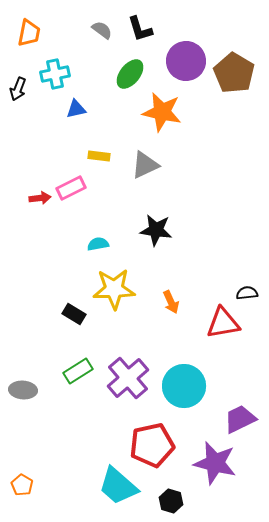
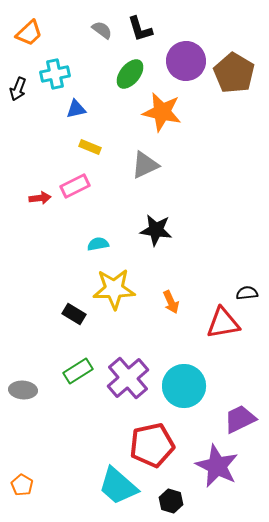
orange trapezoid: rotated 36 degrees clockwise
yellow rectangle: moved 9 px left, 9 px up; rotated 15 degrees clockwise
pink rectangle: moved 4 px right, 2 px up
purple star: moved 2 px right, 3 px down; rotated 12 degrees clockwise
